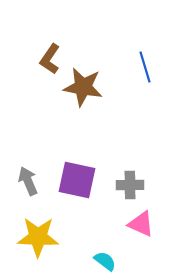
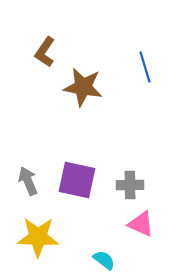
brown L-shape: moved 5 px left, 7 px up
cyan semicircle: moved 1 px left, 1 px up
